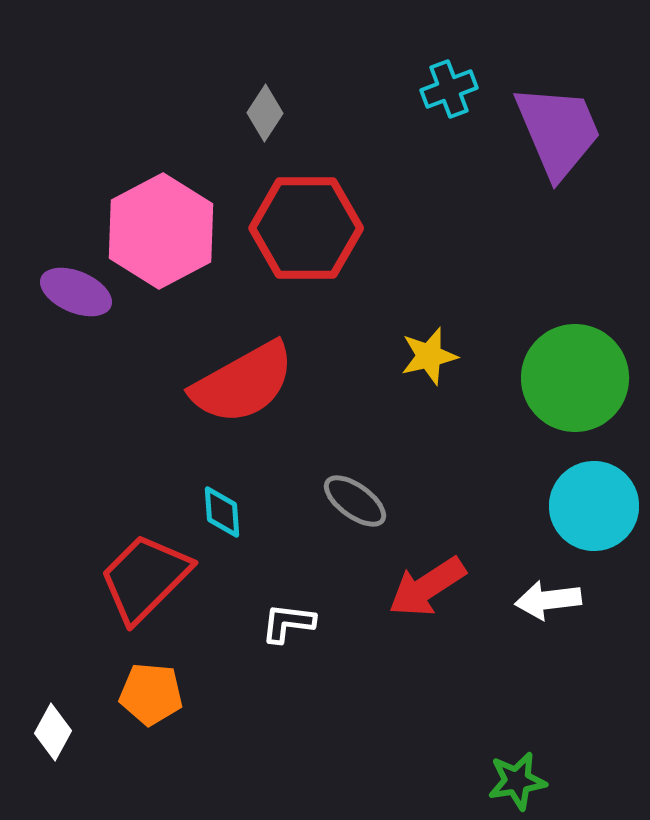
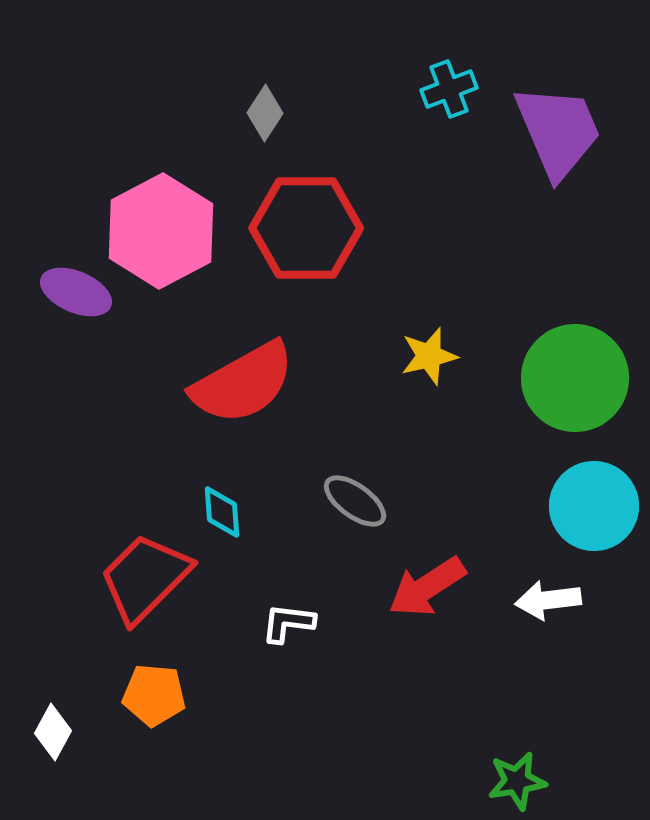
orange pentagon: moved 3 px right, 1 px down
